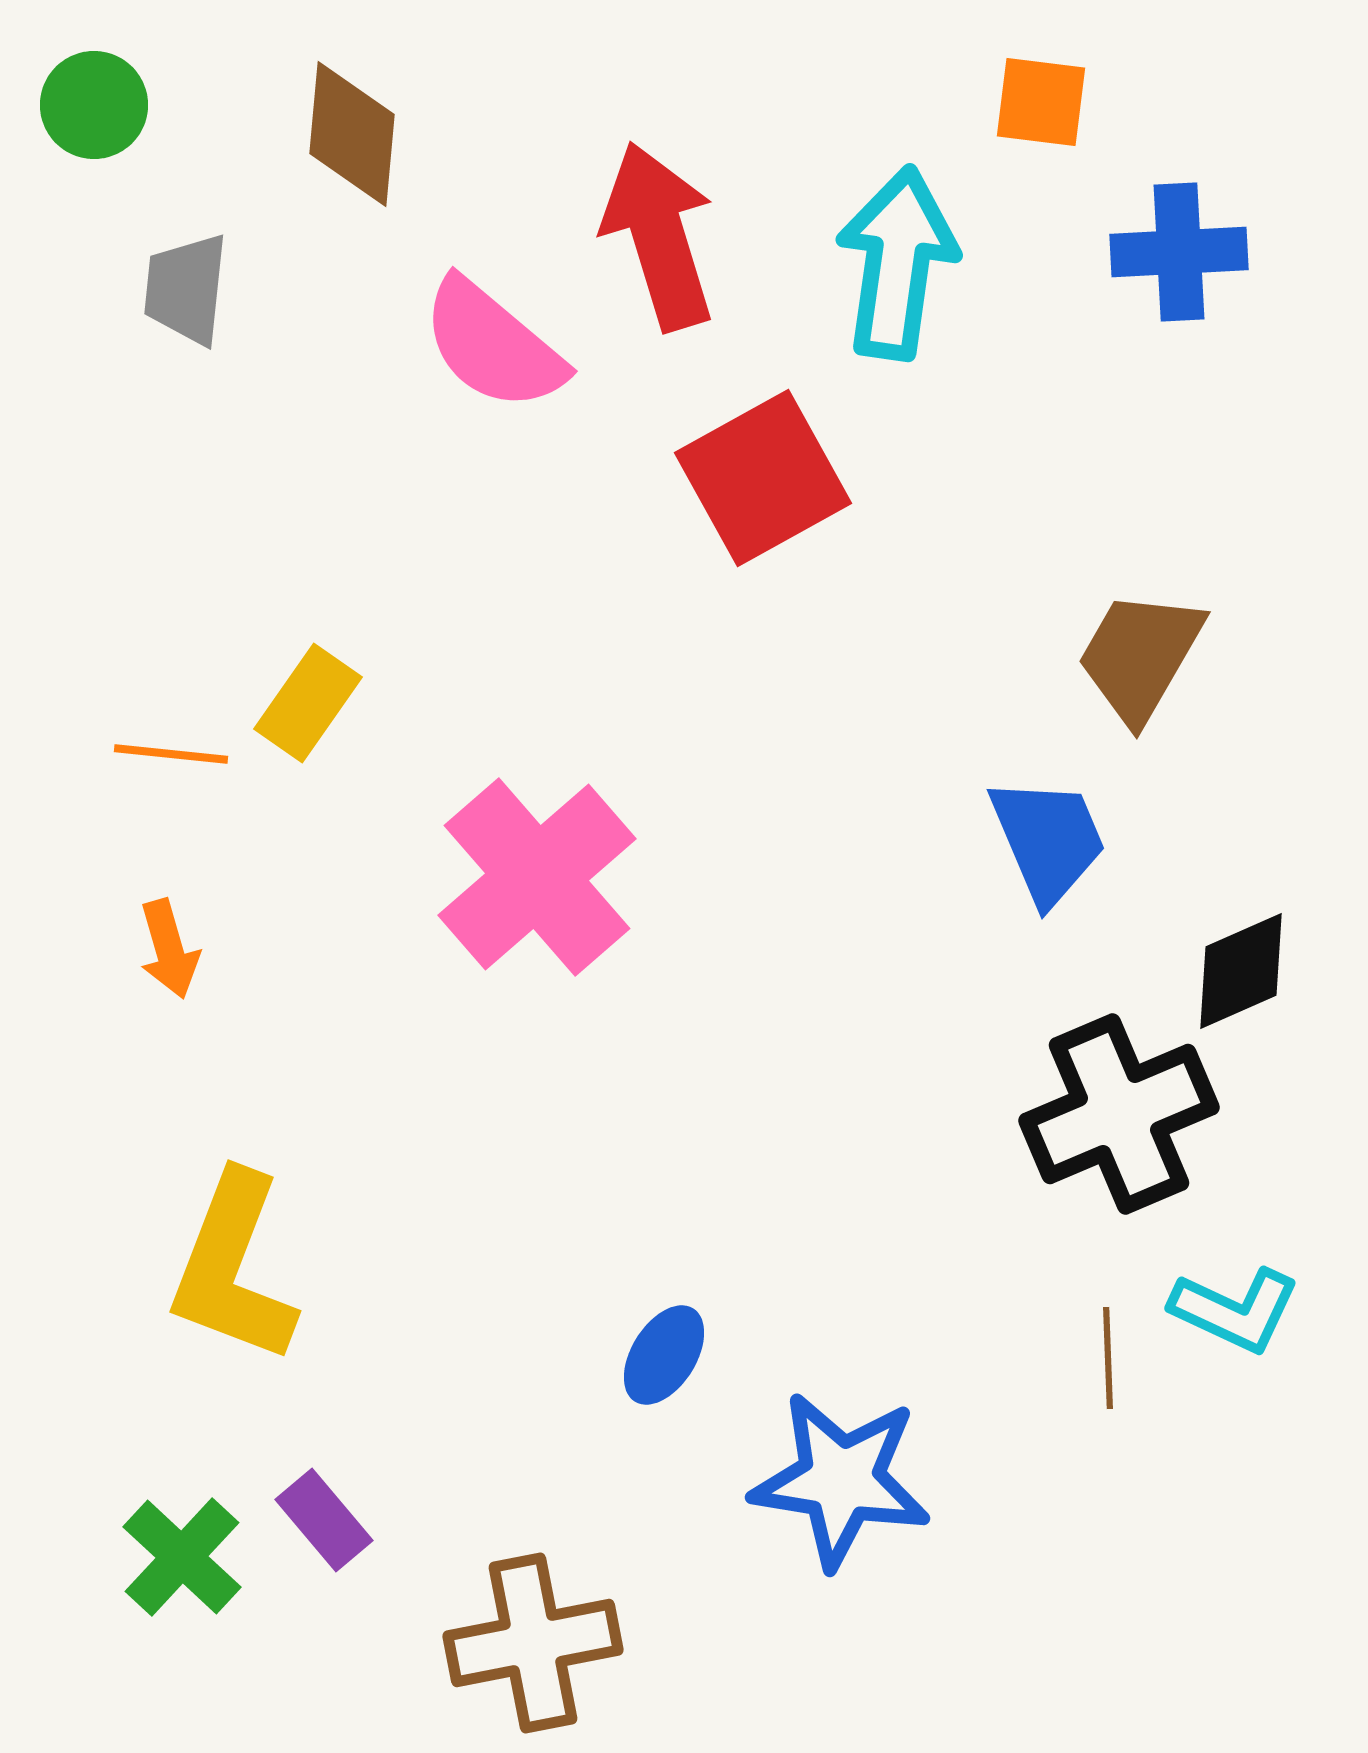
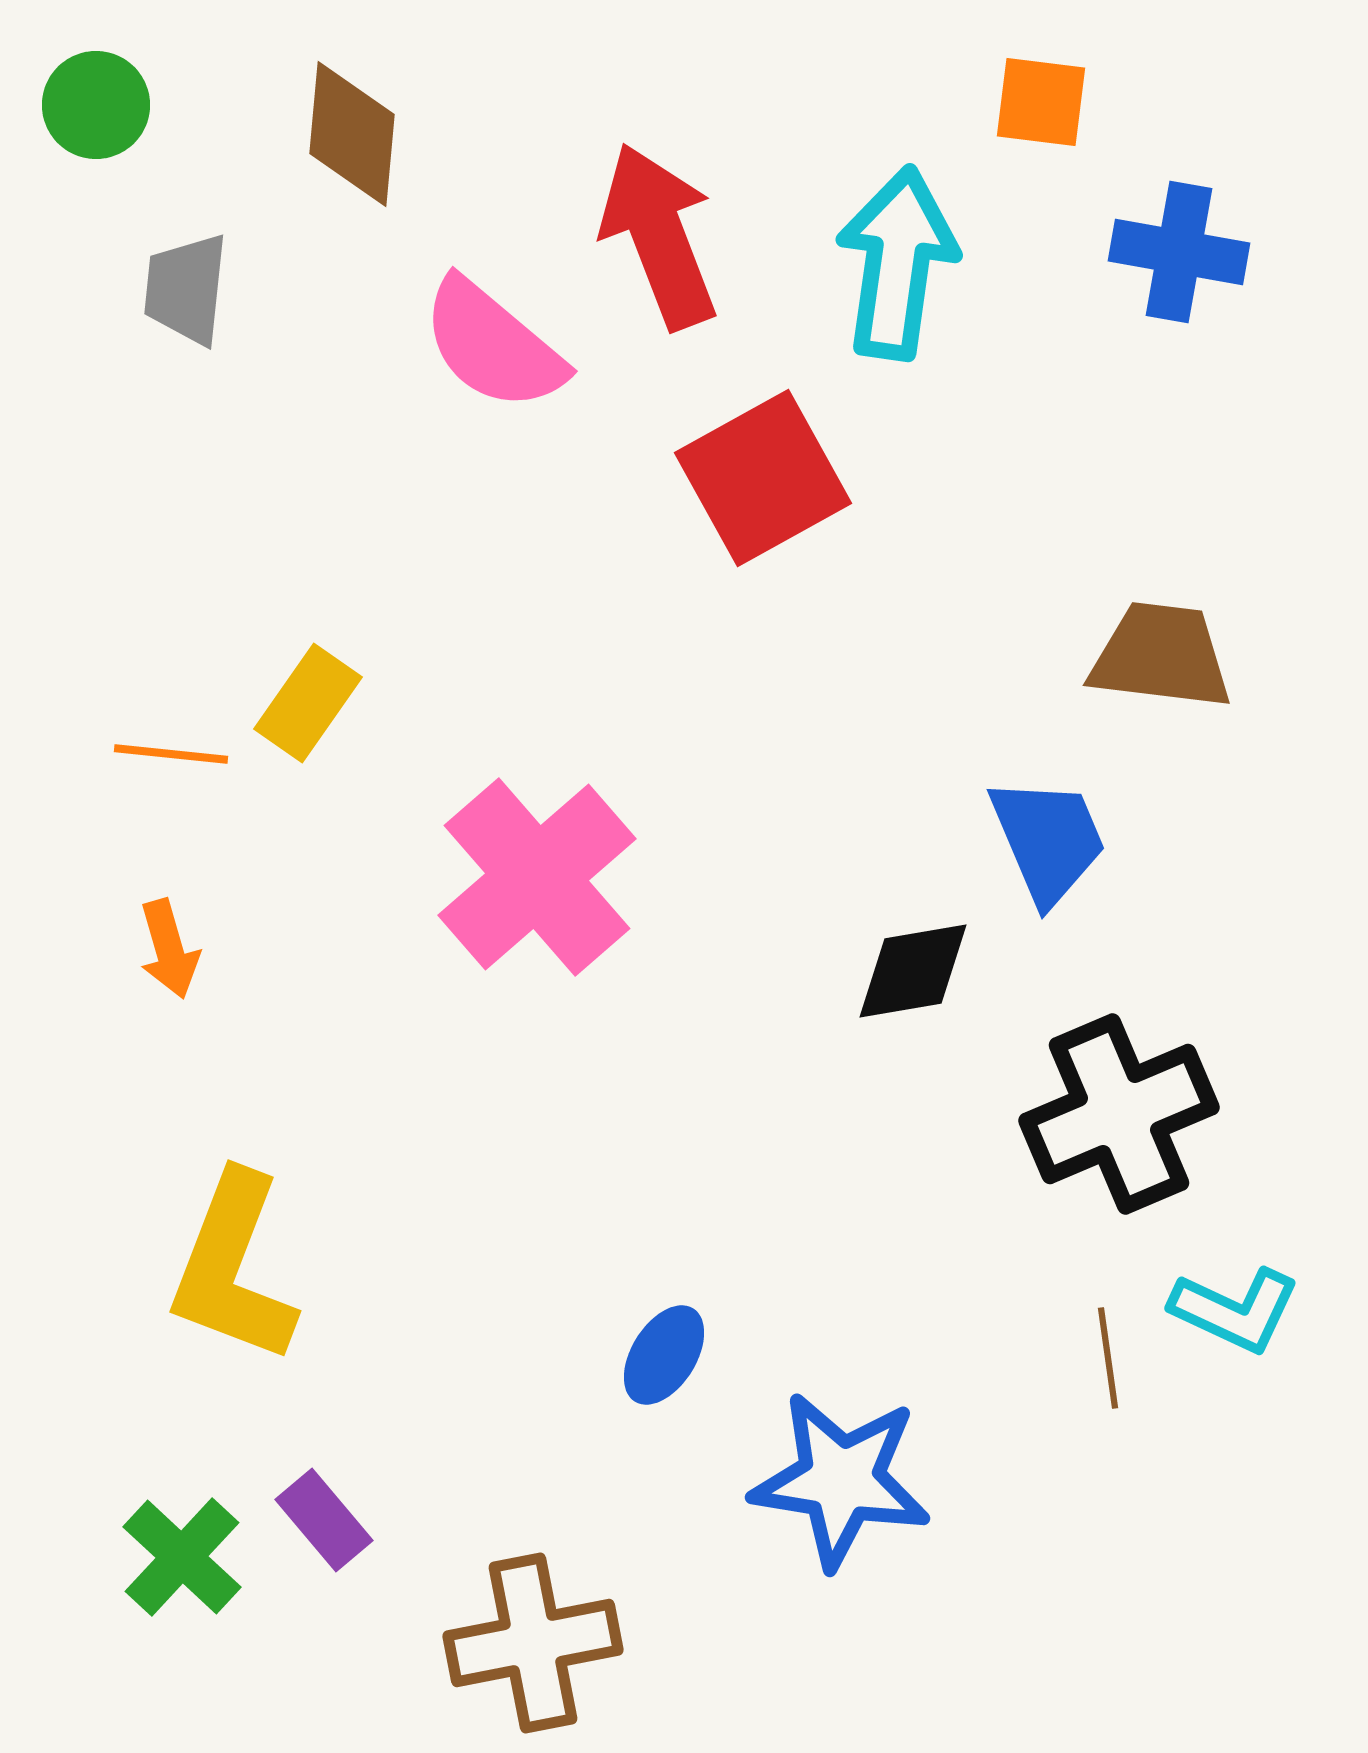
green circle: moved 2 px right
red arrow: rotated 4 degrees counterclockwise
blue cross: rotated 13 degrees clockwise
brown trapezoid: moved 21 px right; rotated 67 degrees clockwise
black diamond: moved 328 px left; rotated 14 degrees clockwise
brown line: rotated 6 degrees counterclockwise
